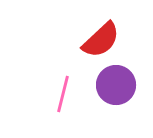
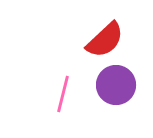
red semicircle: moved 4 px right
